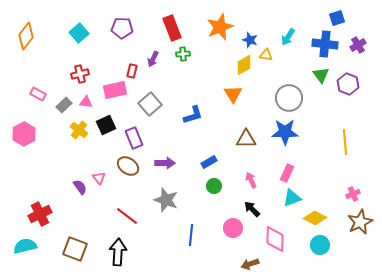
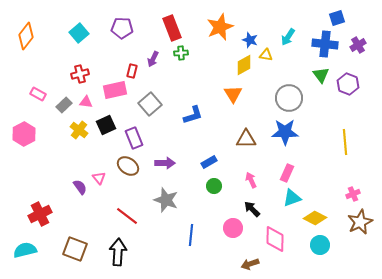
green cross at (183, 54): moved 2 px left, 1 px up
cyan semicircle at (25, 246): moved 4 px down
